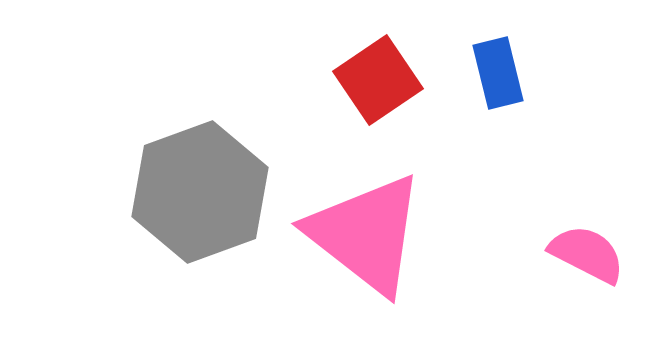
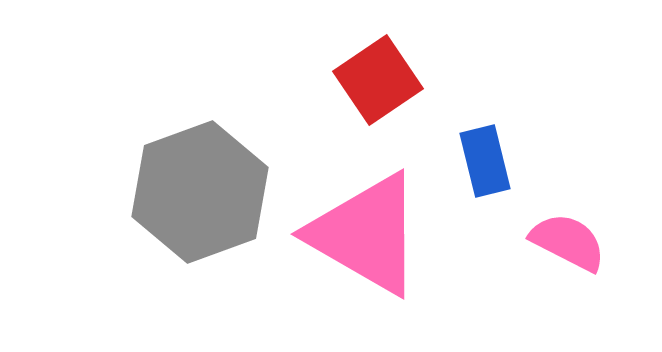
blue rectangle: moved 13 px left, 88 px down
pink triangle: rotated 8 degrees counterclockwise
pink semicircle: moved 19 px left, 12 px up
